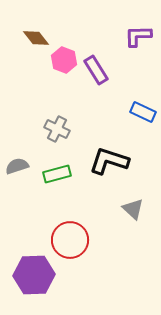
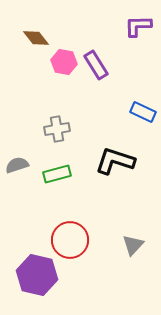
purple L-shape: moved 10 px up
pink hexagon: moved 2 px down; rotated 10 degrees counterclockwise
purple rectangle: moved 5 px up
gray cross: rotated 35 degrees counterclockwise
black L-shape: moved 6 px right
gray semicircle: moved 1 px up
gray triangle: moved 36 px down; rotated 30 degrees clockwise
purple hexagon: moved 3 px right; rotated 15 degrees clockwise
